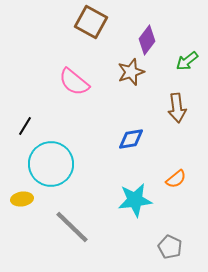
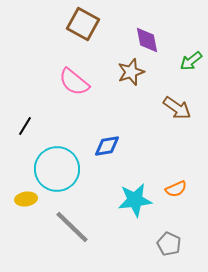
brown square: moved 8 px left, 2 px down
purple diamond: rotated 48 degrees counterclockwise
green arrow: moved 4 px right
brown arrow: rotated 48 degrees counterclockwise
blue diamond: moved 24 px left, 7 px down
cyan circle: moved 6 px right, 5 px down
orange semicircle: moved 10 px down; rotated 15 degrees clockwise
yellow ellipse: moved 4 px right
gray pentagon: moved 1 px left, 3 px up
